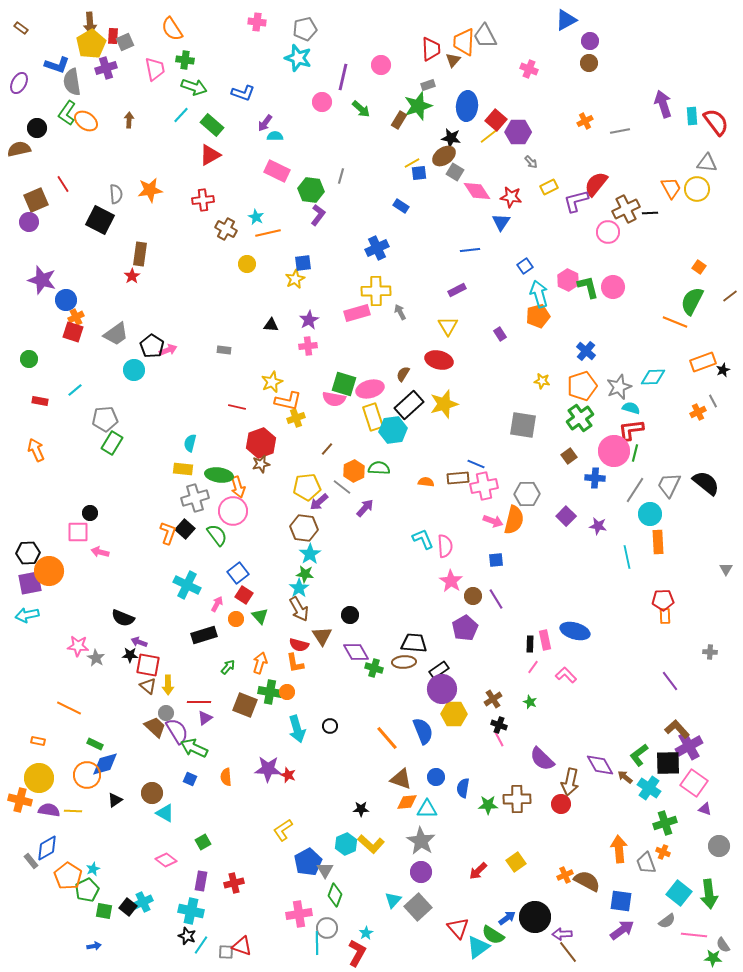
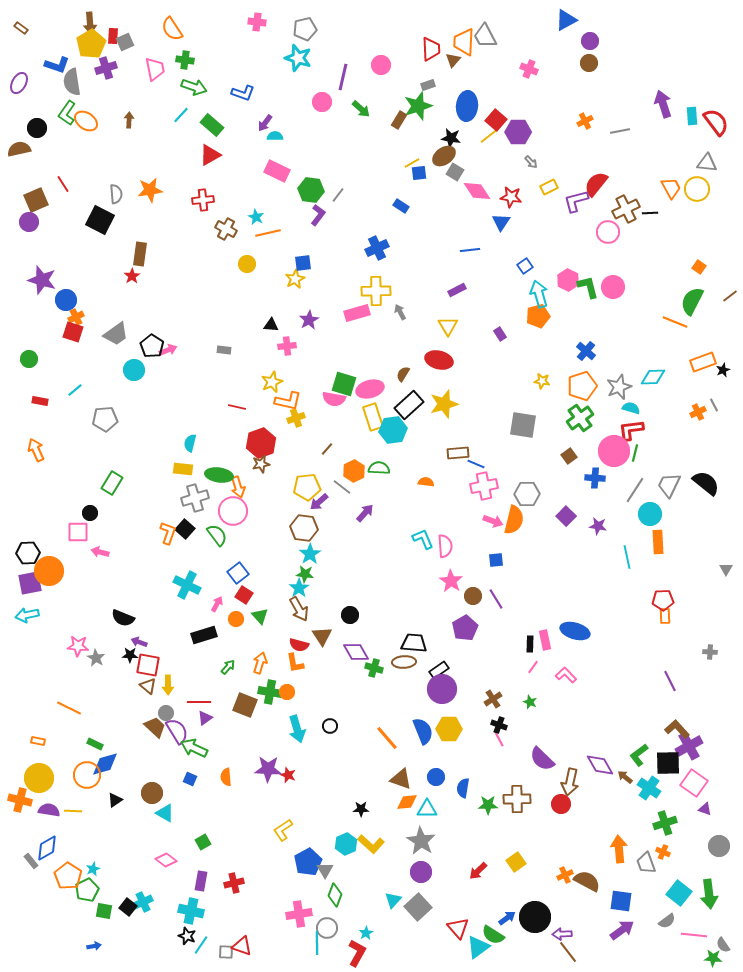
gray line at (341, 176): moved 3 px left, 19 px down; rotated 21 degrees clockwise
pink cross at (308, 346): moved 21 px left
gray line at (713, 401): moved 1 px right, 4 px down
green rectangle at (112, 443): moved 40 px down
brown rectangle at (458, 478): moved 25 px up
purple arrow at (365, 508): moved 5 px down
purple line at (670, 681): rotated 10 degrees clockwise
yellow hexagon at (454, 714): moved 5 px left, 15 px down
